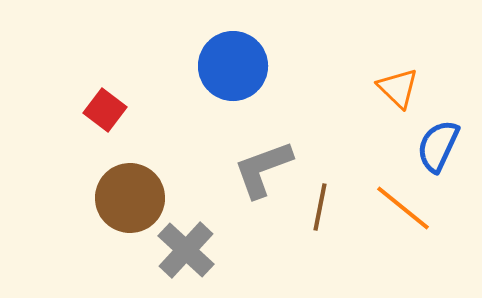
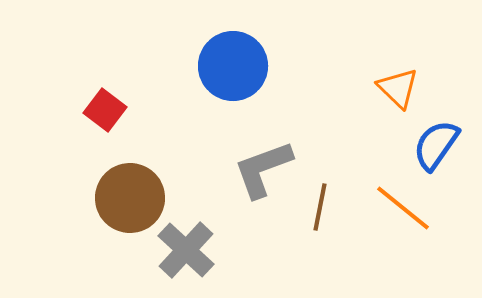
blue semicircle: moved 2 px left, 1 px up; rotated 10 degrees clockwise
